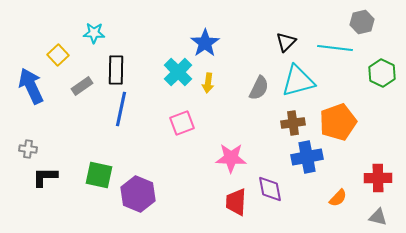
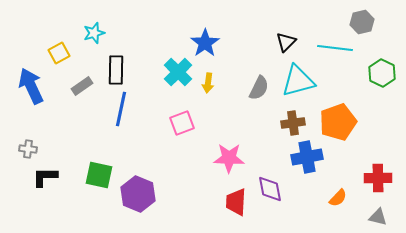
cyan star: rotated 20 degrees counterclockwise
yellow square: moved 1 px right, 2 px up; rotated 15 degrees clockwise
pink star: moved 2 px left
